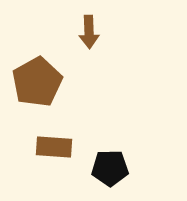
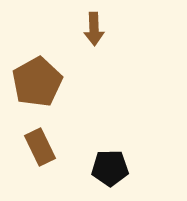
brown arrow: moved 5 px right, 3 px up
brown rectangle: moved 14 px left; rotated 60 degrees clockwise
